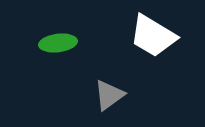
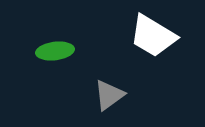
green ellipse: moved 3 px left, 8 px down
